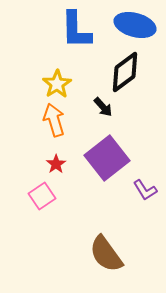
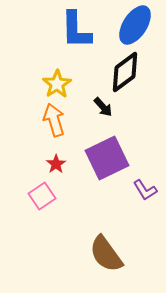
blue ellipse: rotated 72 degrees counterclockwise
purple square: rotated 12 degrees clockwise
